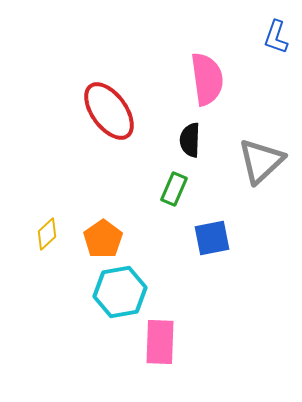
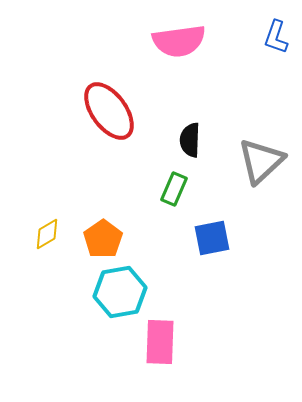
pink semicircle: moved 28 px left, 38 px up; rotated 90 degrees clockwise
yellow diamond: rotated 12 degrees clockwise
